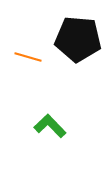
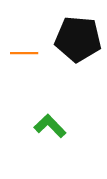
orange line: moved 4 px left, 4 px up; rotated 16 degrees counterclockwise
